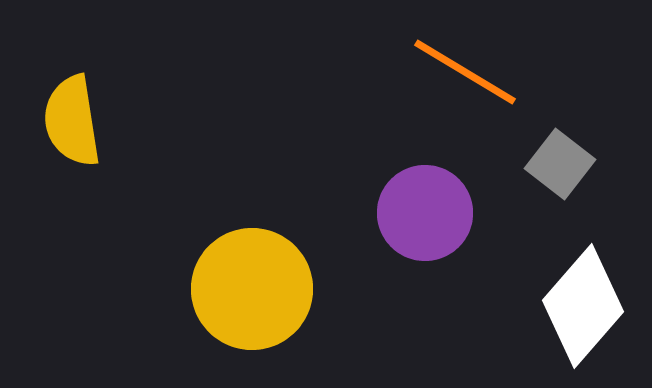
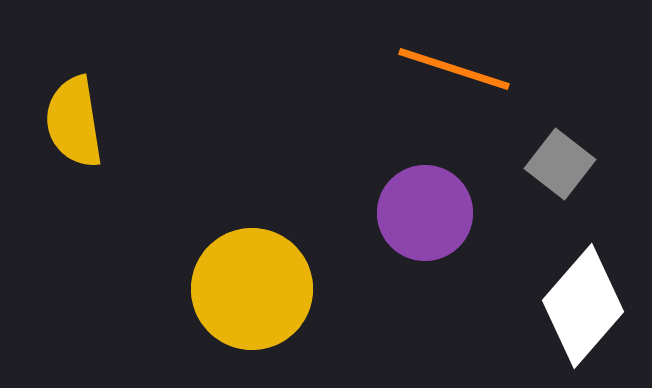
orange line: moved 11 px left, 3 px up; rotated 13 degrees counterclockwise
yellow semicircle: moved 2 px right, 1 px down
